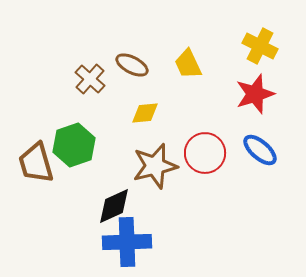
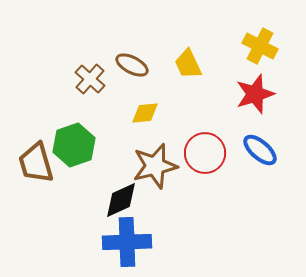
black diamond: moved 7 px right, 6 px up
